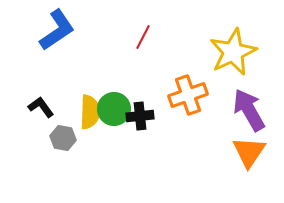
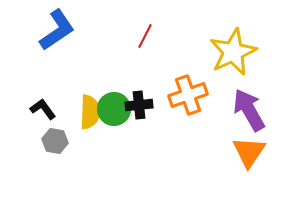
red line: moved 2 px right, 1 px up
black L-shape: moved 2 px right, 2 px down
black cross: moved 1 px left, 11 px up
gray hexagon: moved 8 px left, 3 px down
